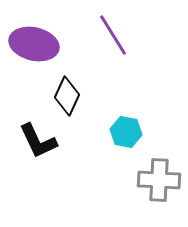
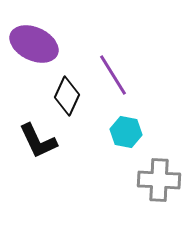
purple line: moved 40 px down
purple ellipse: rotated 12 degrees clockwise
